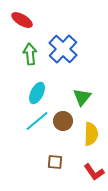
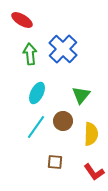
green triangle: moved 1 px left, 2 px up
cyan line: moved 1 px left, 6 px down; rotated 15 degrees counterclockwise
